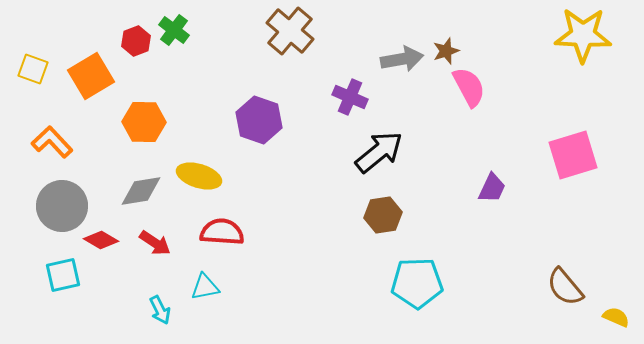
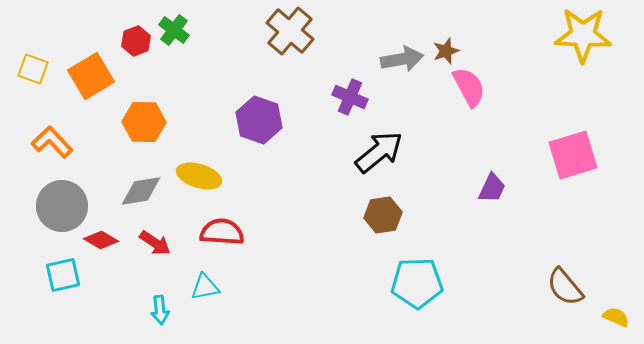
cyan arrow: rotated 20 degrees clockwise
